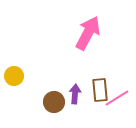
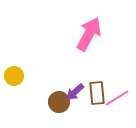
pink arrow: moved 1 px right, 1 px down
brown rectangle: moved 3 px left, 3 px down
purple arrow: moved 2 px up; rotated 138 degrees counterclockwise
brown circle: moved 5 px right
